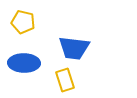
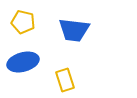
blue trapezoid: moved 18 px up
blue ellipse: moved 1 px left, 1 px up; rotated 16 degrees counterclockwise
